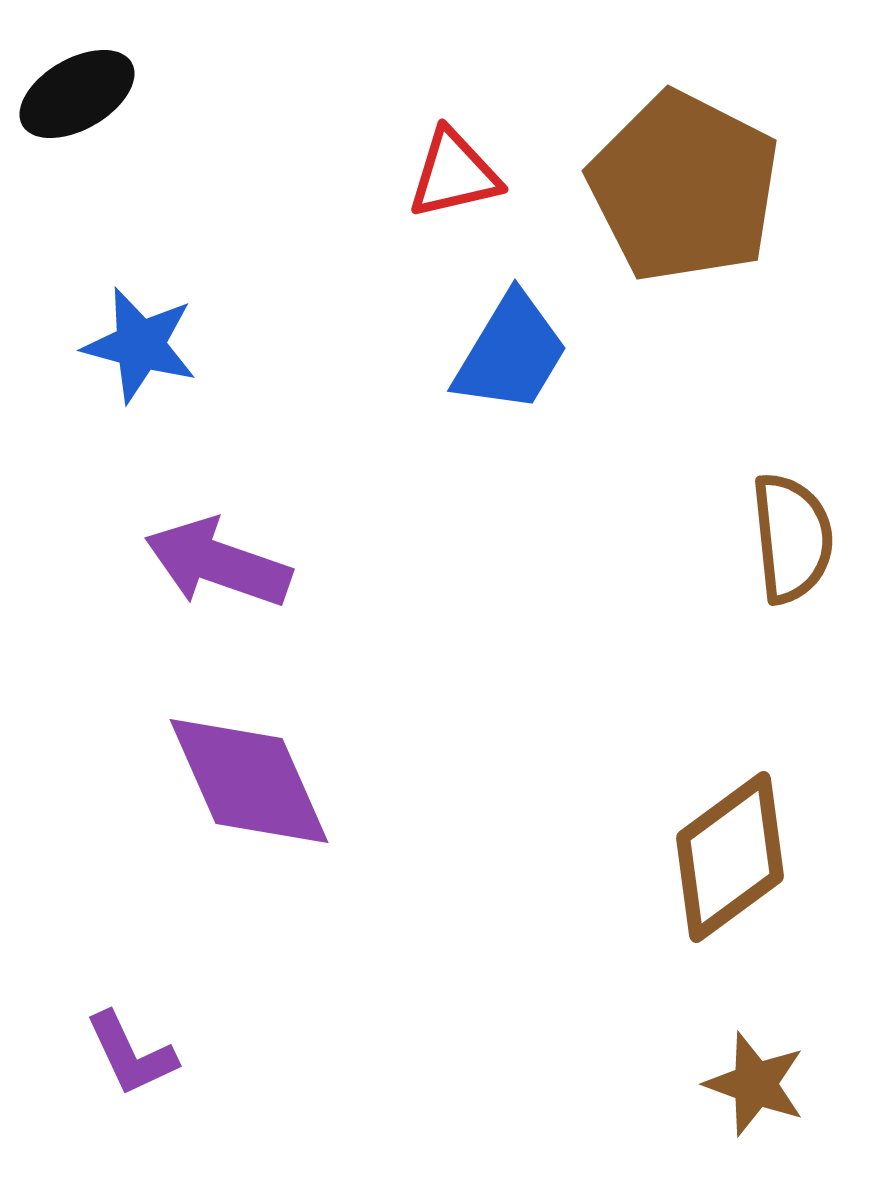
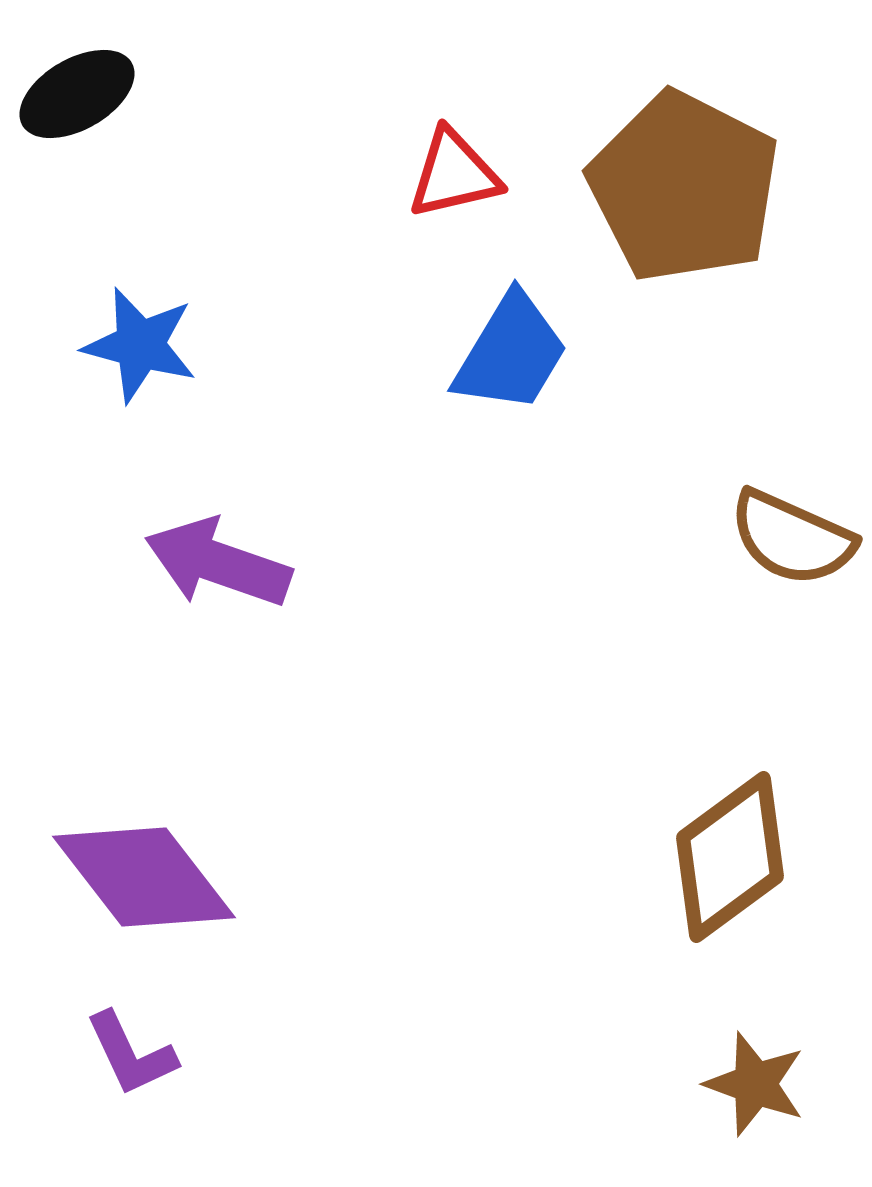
brown semicircle: rotated 120 degrees clockwise
purple diamond: moved 105 px left, 96 px down; rotated 14 degrees counterclockwise
